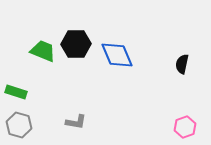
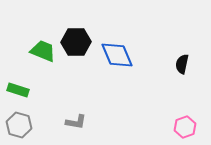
black hexagon: moved 2 px up
green rectangle: moved 2 px right, 2 px up
